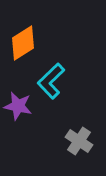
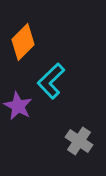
orange diamond: moved 1 px up; rotated 12 degrees counterclockwise
purple star: rotated 16 degrees clockwise
